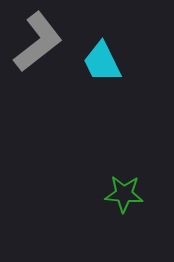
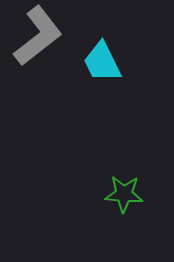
gray L-shape: moved 6 px up
